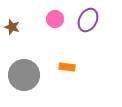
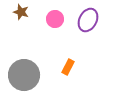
brown star: moved 9 px right, 15 px up
orange rectangle: moved 1 px right; rotated 70 degrees counterclockwise
